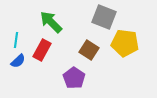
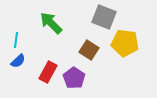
green arrow: moved 1 px down
red rectangle: moved 6 px right, 22 px down
